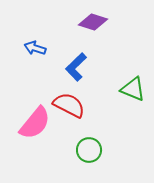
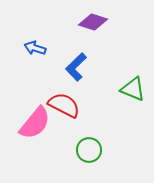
red semicircle: moved 5 px left
